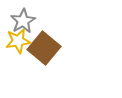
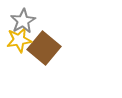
yellow star: moved 1 px right, 1 px up
